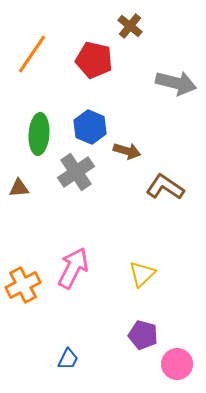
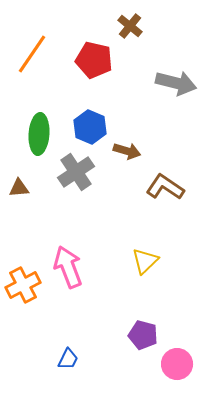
pink arrow: moved 5 px left, 1 px up; rotated 48 degrees counterclockwise
yellow triangle: moved 3 px right, 13 px up
